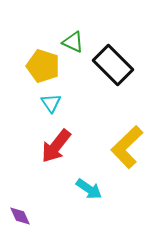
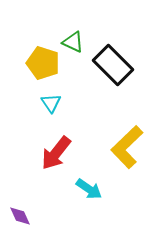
yellow pentagon: moved 3 px up
red arrow: moved 7 px down
